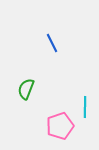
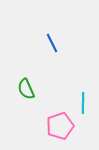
green semicircle: rotated 45 degrees counterclockwise
cyan line: moved 2 px left, 4 px up
